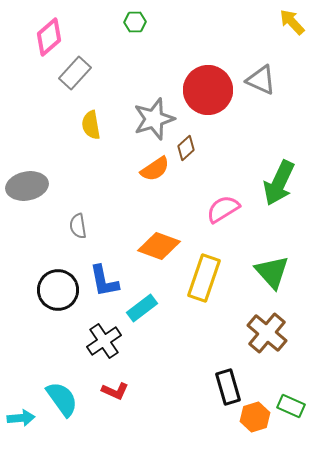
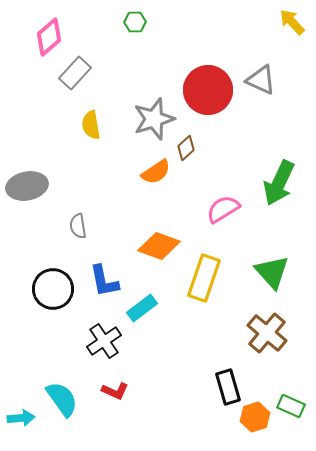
orange semicircle: moved 1 px right, 3 px down
black circle: moved 5 px left, 1 px up
